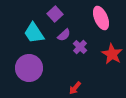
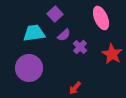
cyan trapezoid: rotated 115 degrees clockwise
